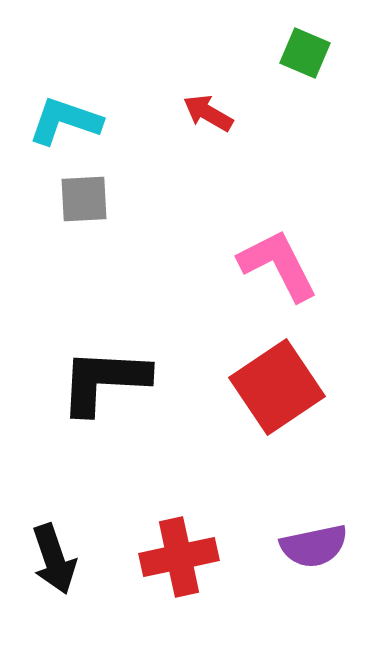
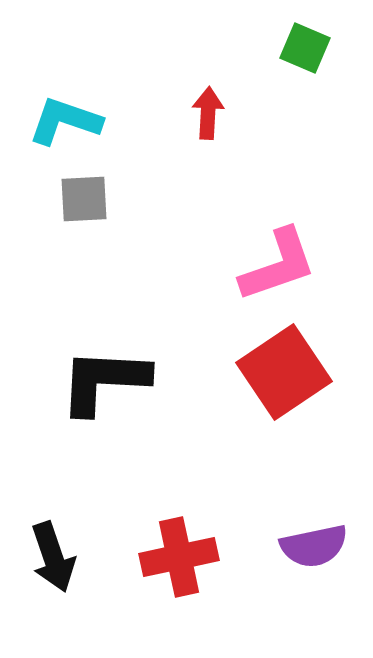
green square: moved 5 px up
red arrow: rotated 63 degrees clockwise
pink L-shape: rotated 98 degrees clockwise
red square: moved 7 px right, 15 px up
black arrow: moved 1 px left, 2 px up
